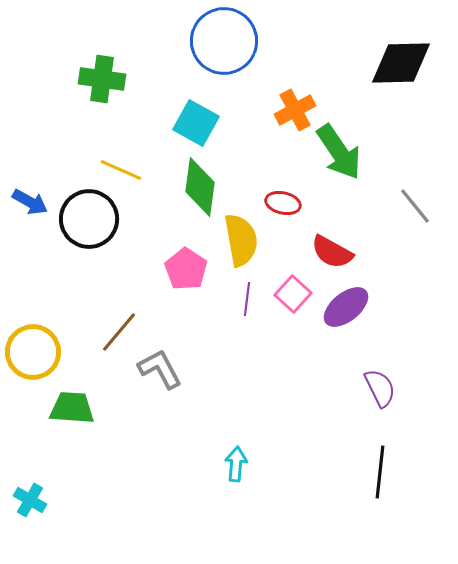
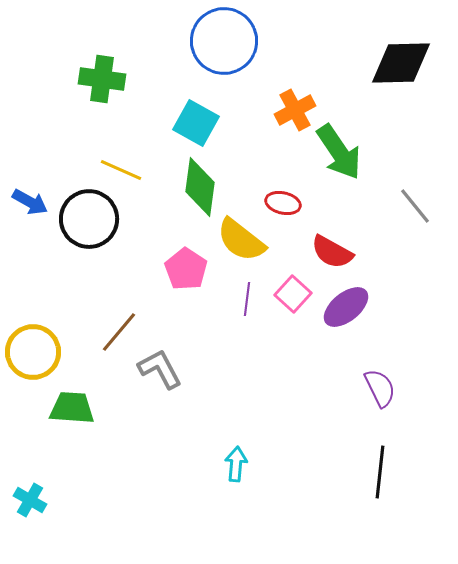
yellow semicircle: rotated 138 degrees clockwise
